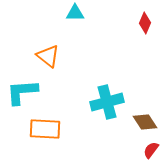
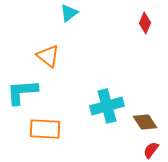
cyan triangle: moved 6 px left; rotated 36 degrees counterclockwise
cyan cross: moved 4 px down
